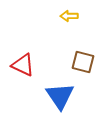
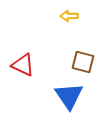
blue triangle: moved 9 px right
